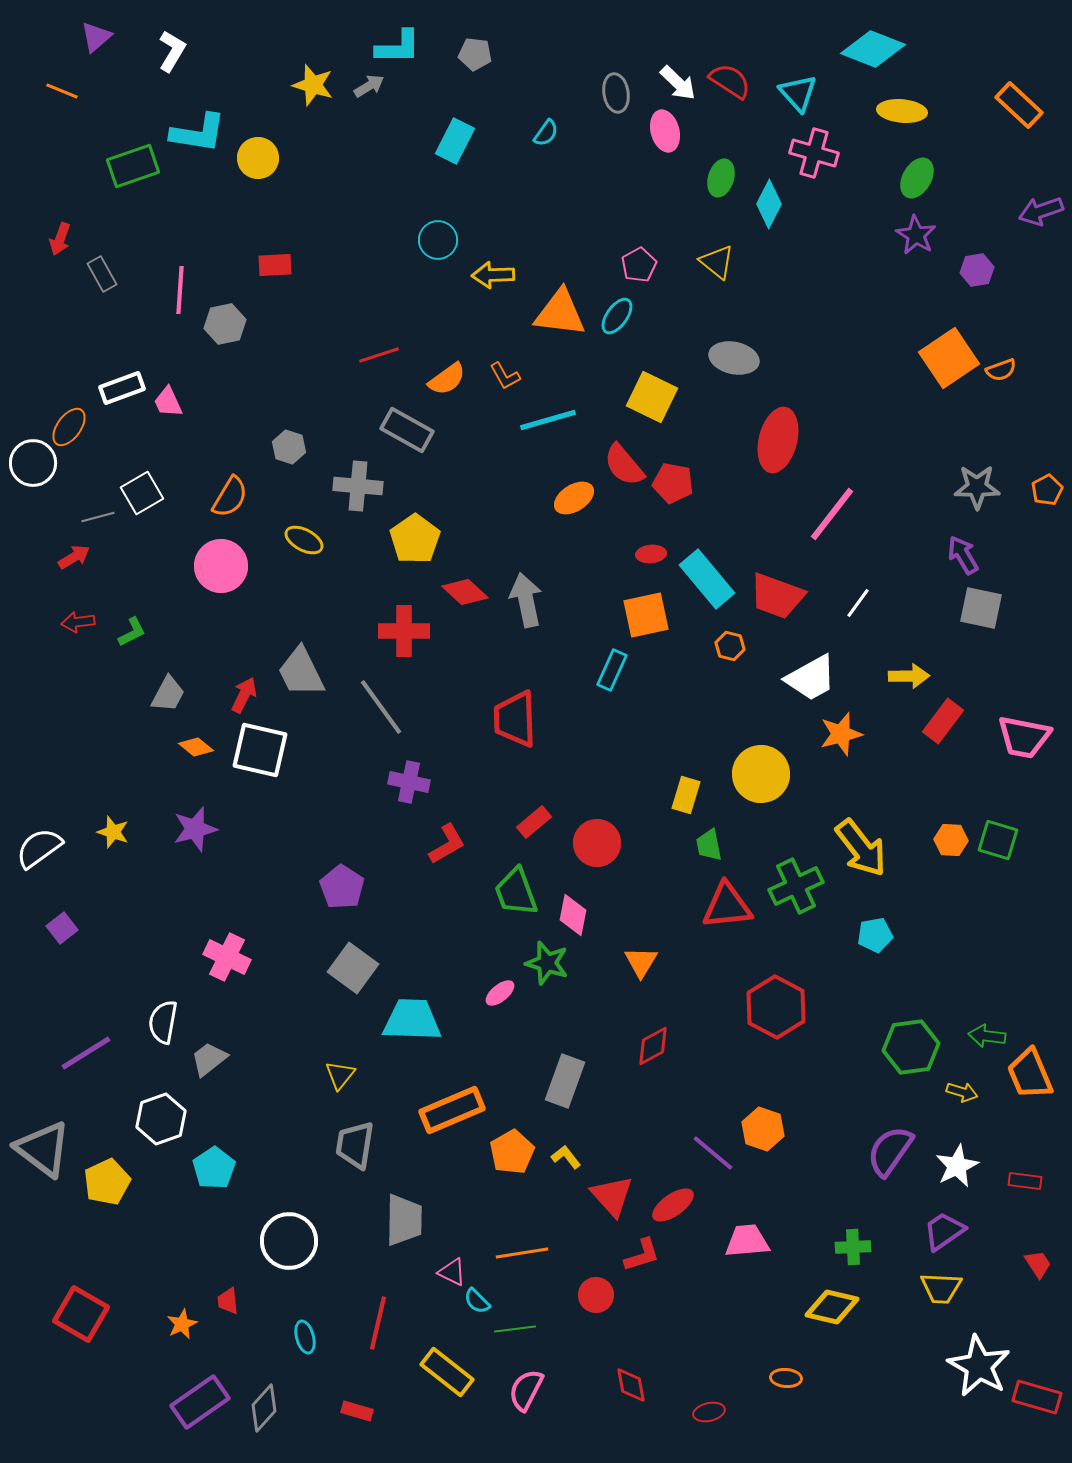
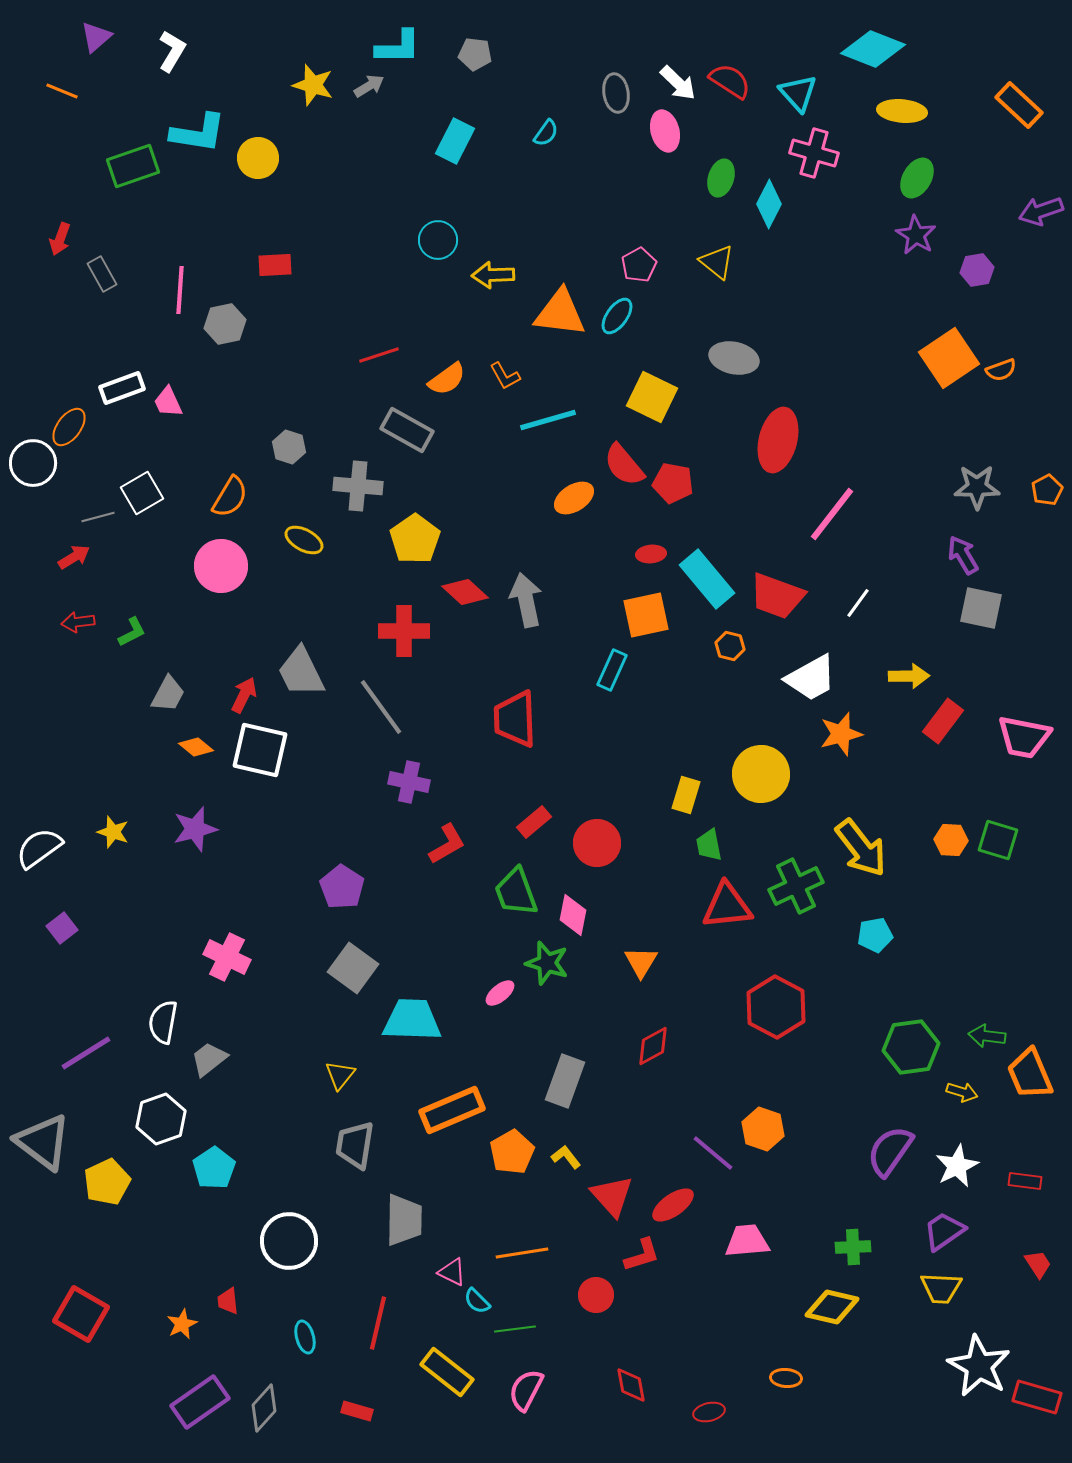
gray triangle at (43, 1149): moved 7 px up
